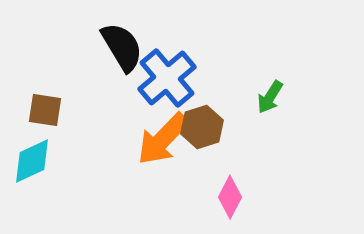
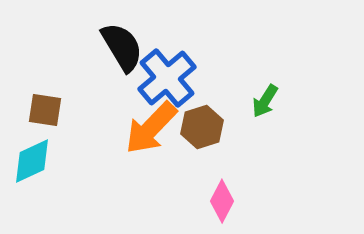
green arrow: moved 5 px left, 4 px down
orange arrow: moved 12 px left, 11 px up
pink diamond: moved 8 px left, 4 px down
